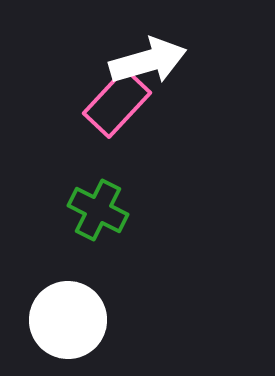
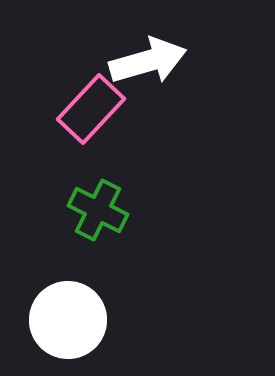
pink rectangle: moved 26 px left, 6 px down
